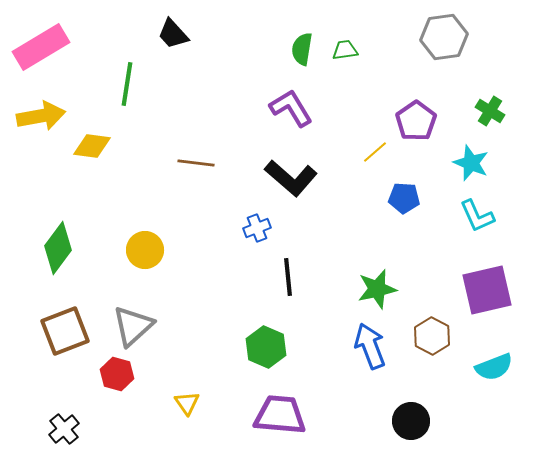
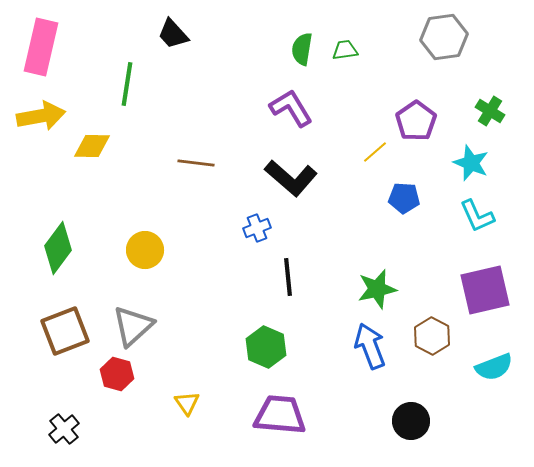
pink rectangle: rotated 46 degrees counterclockwise
yellow diamond: rotated 6 degrees counterclockwise
purple square: moved 2 px left
